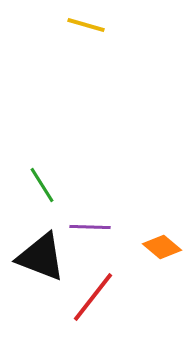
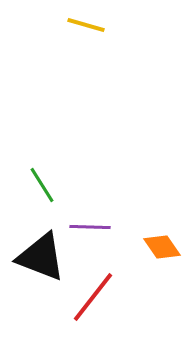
orange diamond: rotated 15 degrees clockwise
